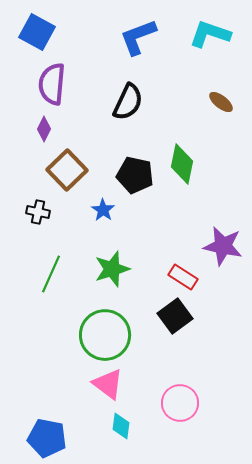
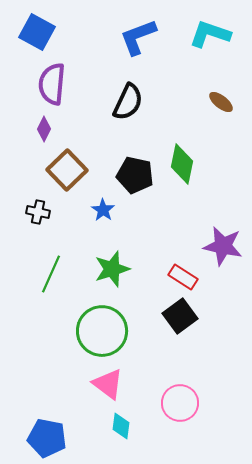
black square: moved 5 px right
green circle: moved 3 px left, 4 px up
